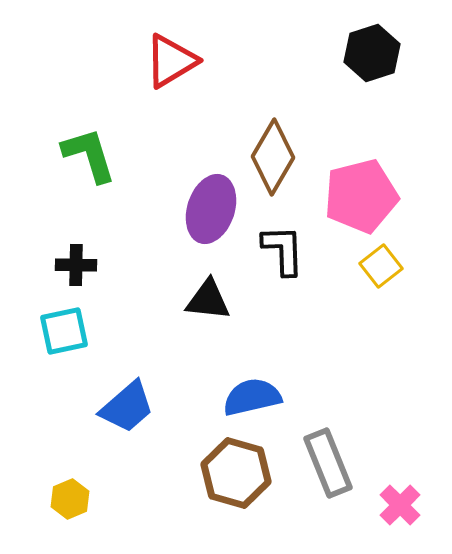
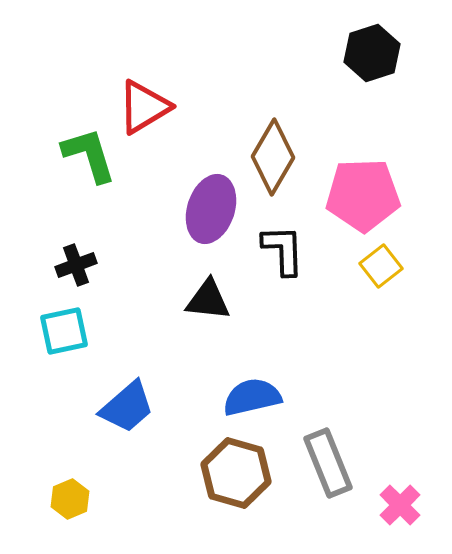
red triangle: moved 27 px left, 46 px down
pink pentagon: moved 2 px right, 1 px up; rotated 12 degrees clockwise
black cross: rotated 21 degrees counterclockwise
